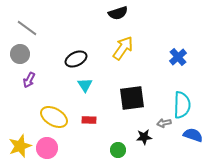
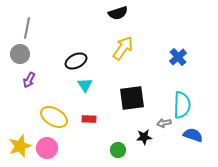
gray line: rotated 65 degrees clockwise
black ellipse: moved 2 px down
red rectangle: moved 1 px up
